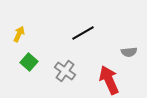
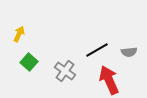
black line: moved 14 px right, 17 px down
